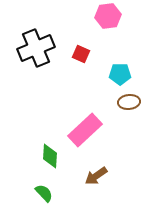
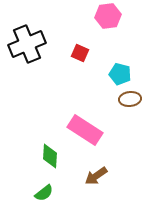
black cross: moved 9 px left, 4 px up
red square: moved 1 px left, 1 px up
cyan pentagon: rotated 15 degrees clockwise
brown ellipse: moved 1 px right, 3 px up
pink rectangle: rotated 76 degrees clockwise
green semicircle: rotated 96 degrees clockwise
